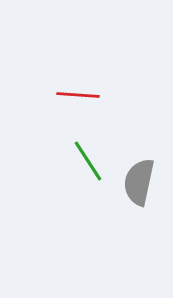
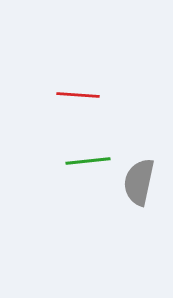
green line: rotated 63 degrees counterclockwise
